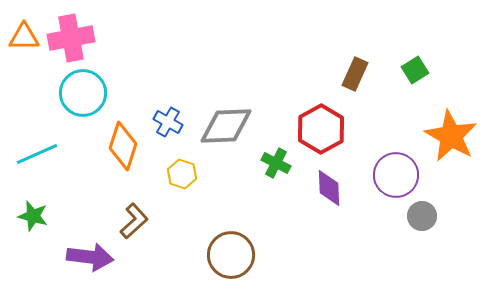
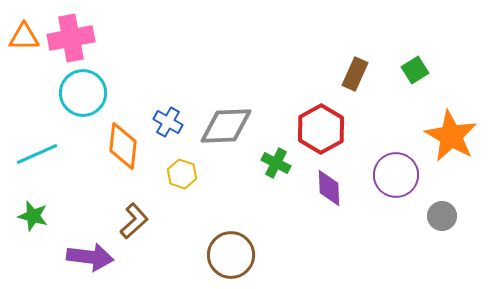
orange diamond: rotated 12 degrees counterclockwise
gray circle: moved 20 px right
